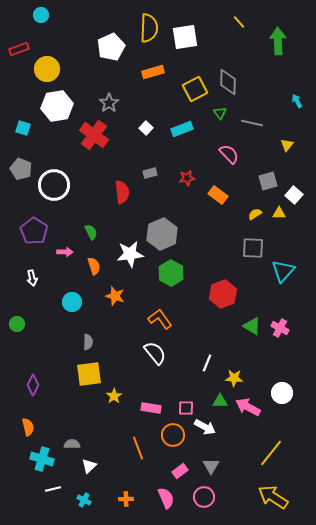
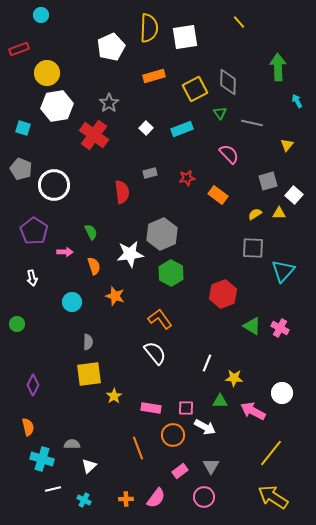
green arrow at (278, 41): moved 26 px down
yellow circle at (47, 69): moved 4 px down
orange rectangle at (153, 72): moved 1 px right, 4 px down
pink arrow at (248, 407): moved 5 px right, 4 px down
pink semicircle at (166, 498): moved 10 px left; rotated 60 degrees clockwise
